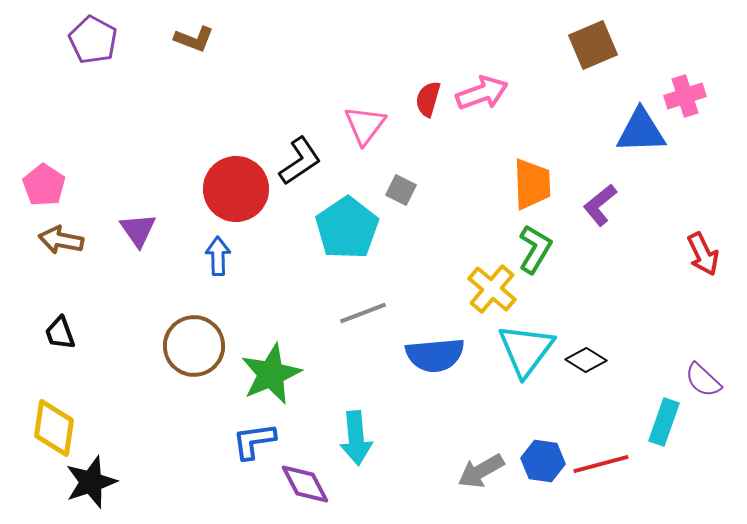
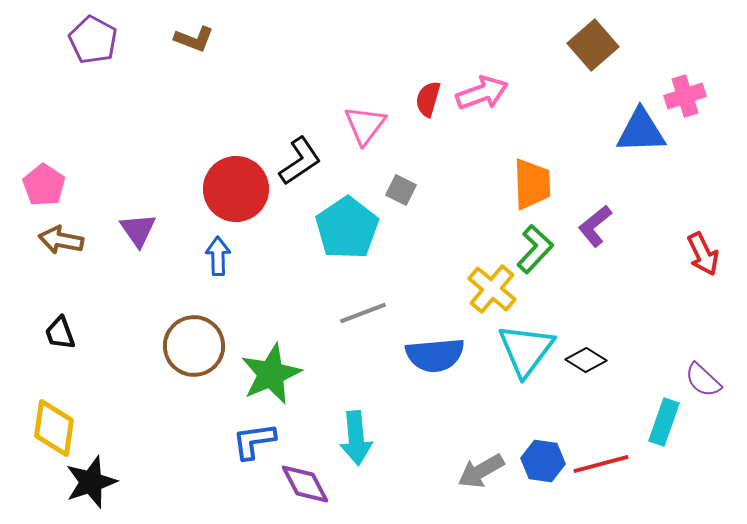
brown square: rotated 18 degrees counterclockwise
purple L-shape: moved 5 px left, 21 px down
green L-shape: rotated 12 degrees clockwise
